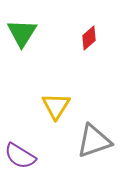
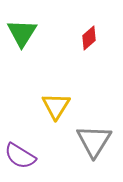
gray triangle: rotated 39 degrees counterclockwise
